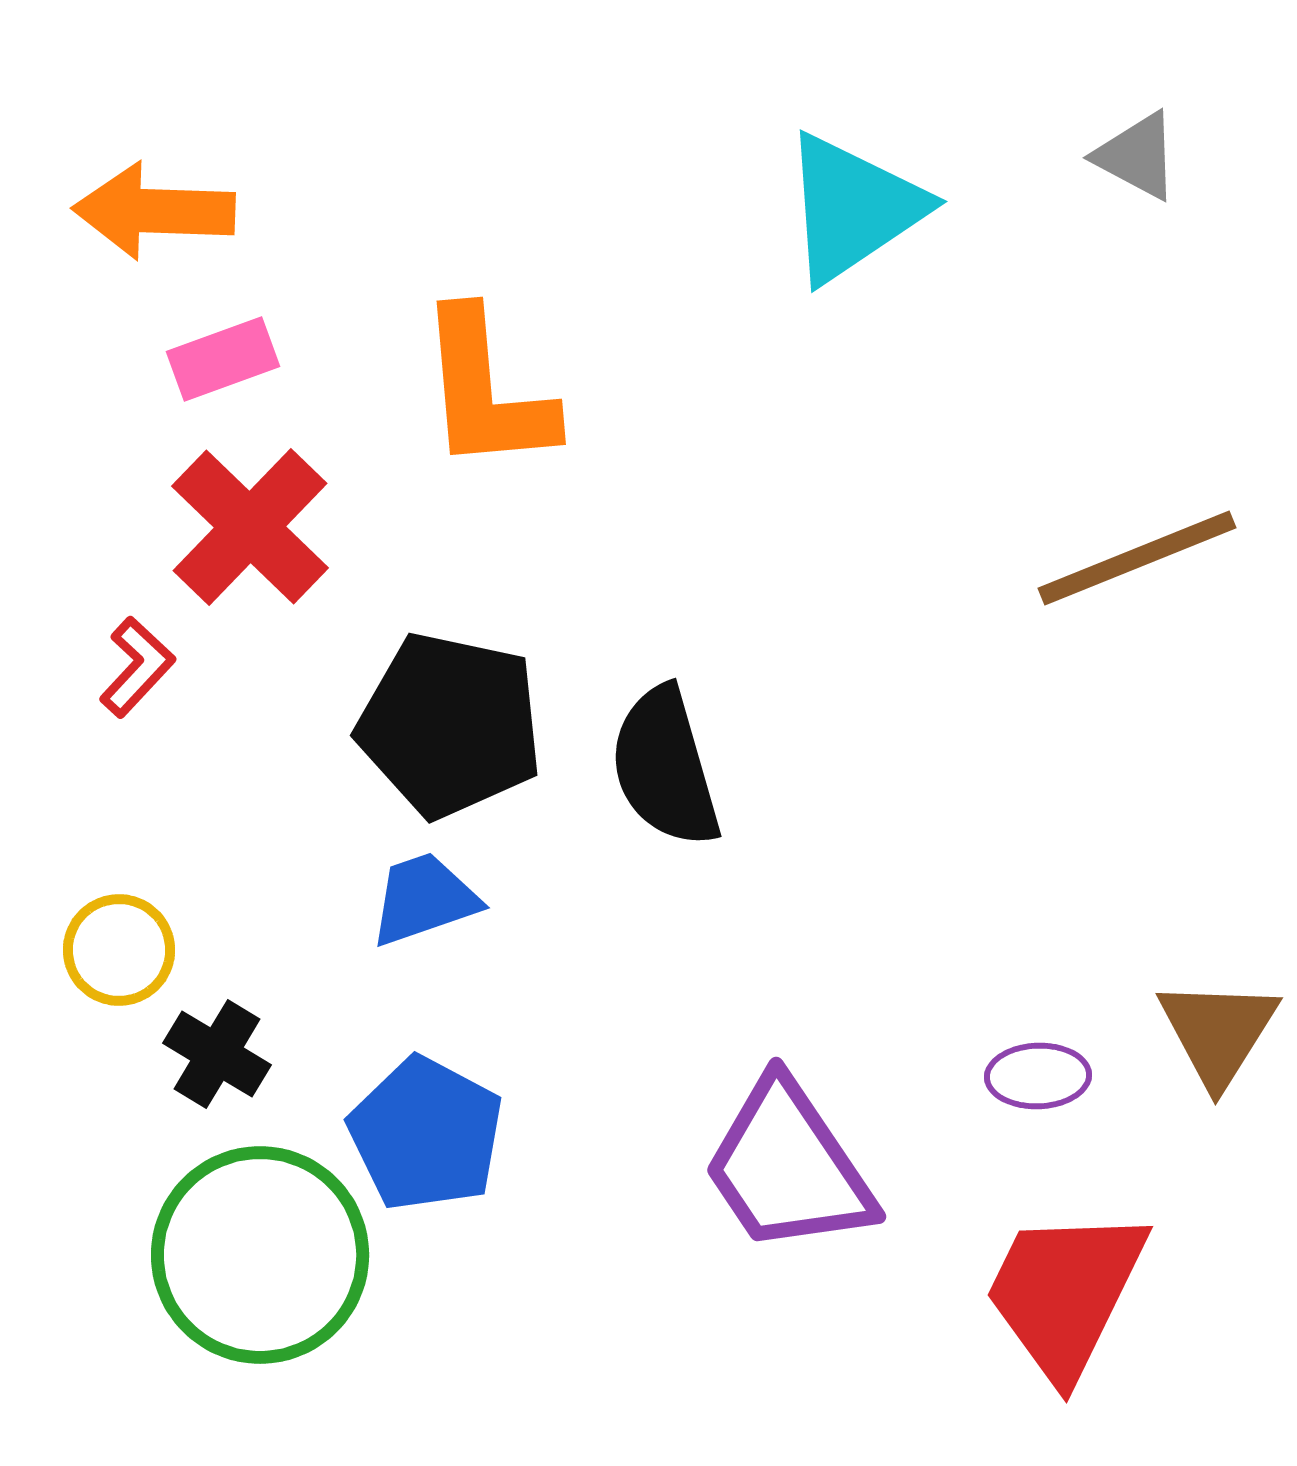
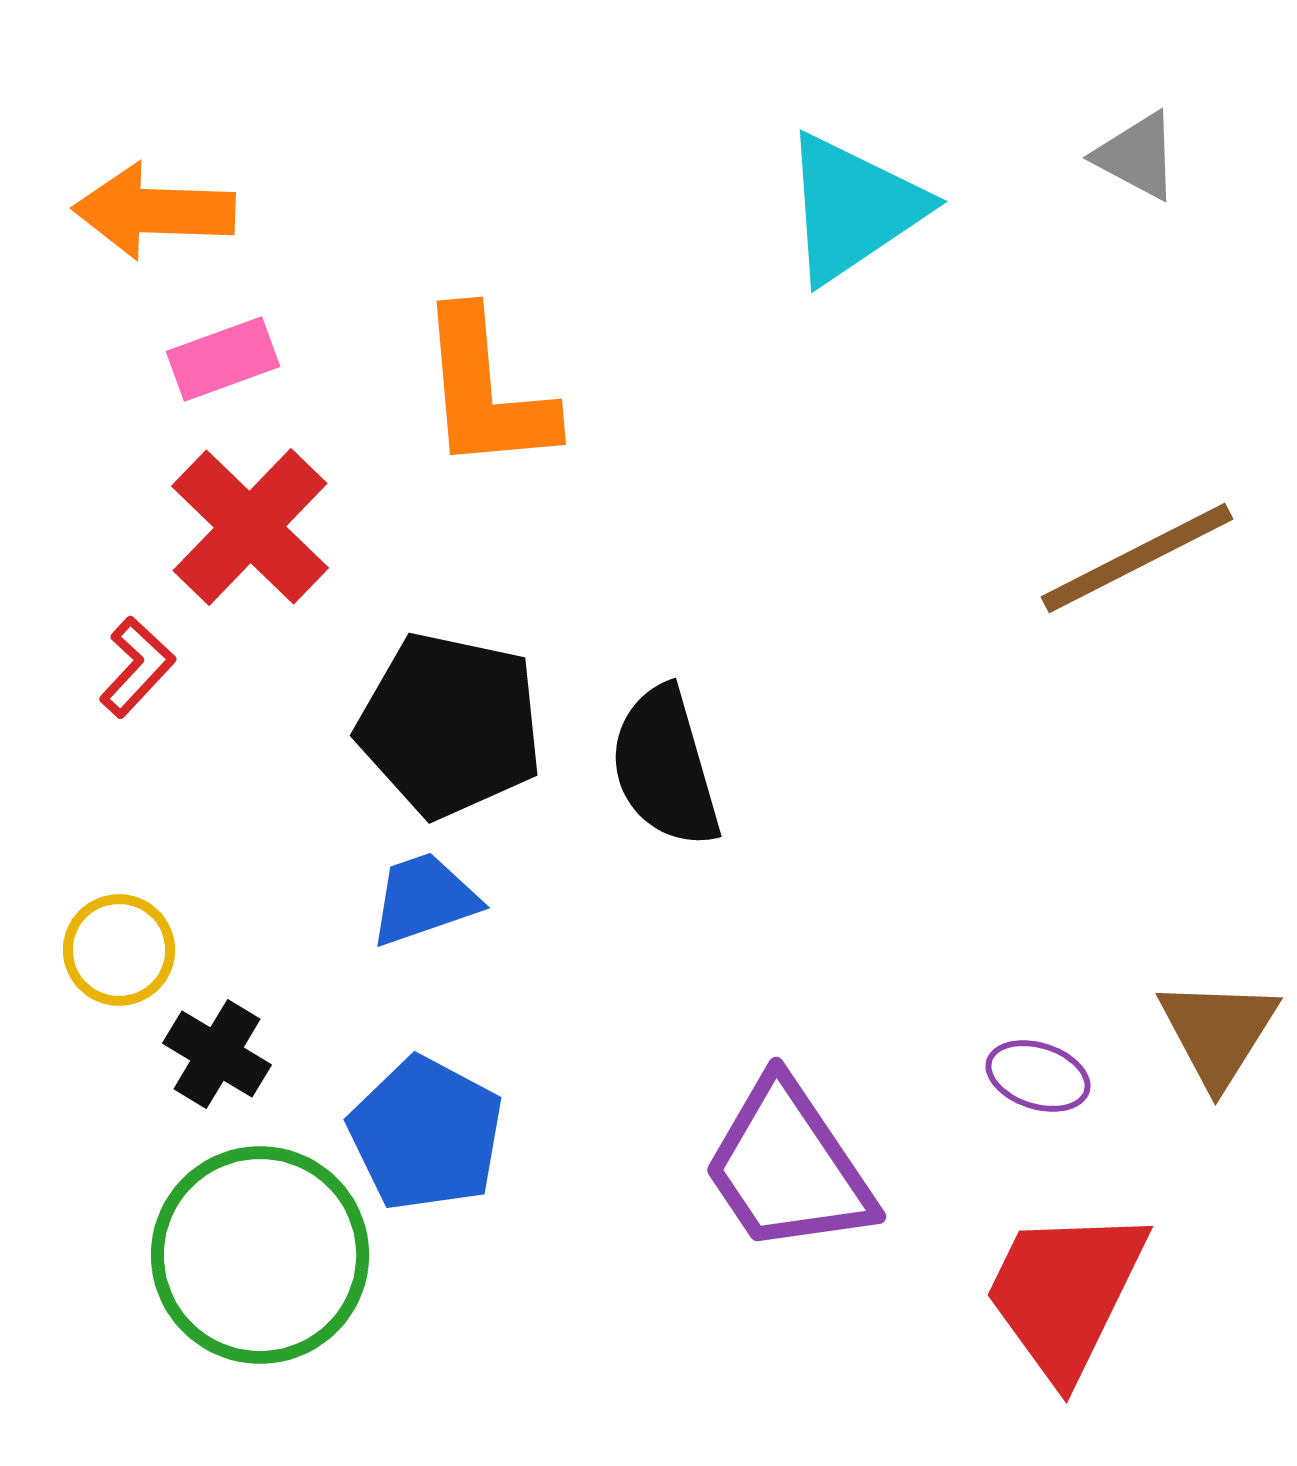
brown line: rotated 5 degrees counterclockwise
purple ellipse: rotated 20 degrees clockwise
